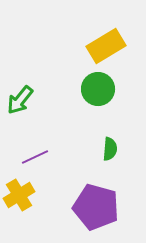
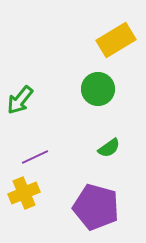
yellow rectangle: moved 10 px right, 6 px up
green semicircle: moved 1 px left, 1 px up; rotated 50 degrees clockwise
yellow cross: moved 5 px right, 2 px up; rotated 8 degrees clockwise
